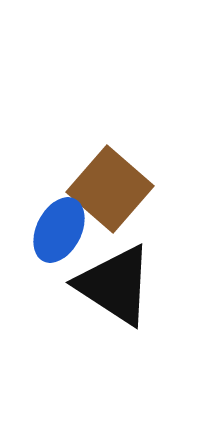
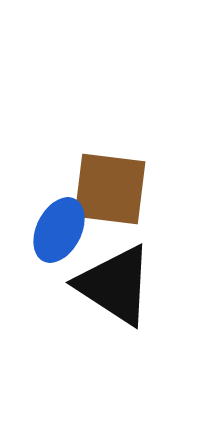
brown square: rotated 34 degrees counterclockwise
